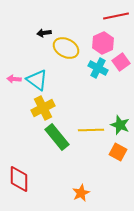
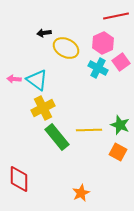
yellow line: moved 2 px left
